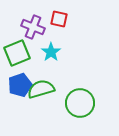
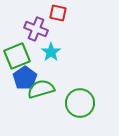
red square: moved 1 px left, 6 px up
purple cross: moved 3 px right, 2 px down
green square: moved 3 px down
blue pentagon: moved 5 px right, 7 px up; rotated 15 degrees counterclockwise
